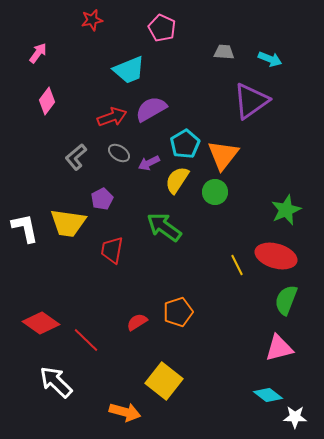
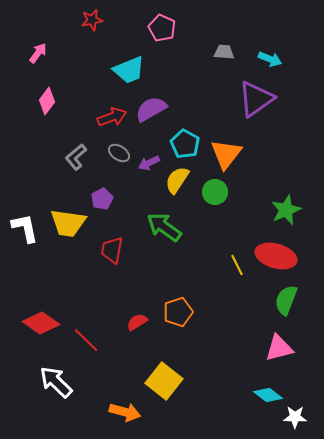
purple triangle: moved 5 px right, 2 px up
cyan pentagon: rotated 12 degrees counterclockwise
orange triangle: moved 3 px right, 1 px up
